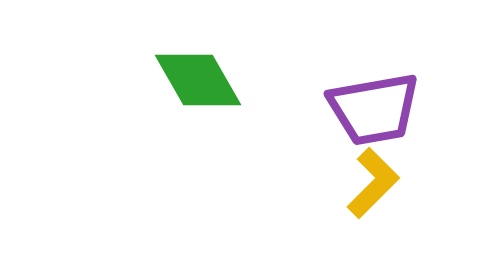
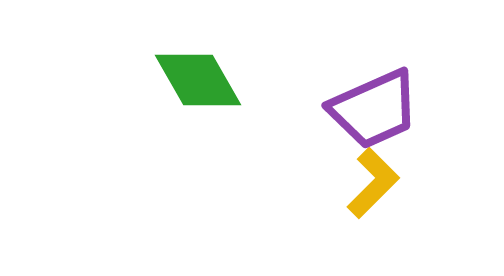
purple trapezoid: rotated 14 degrees counterclockwise
